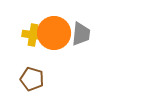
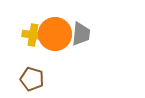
orange circle: moved 1 px right, 1 px down
